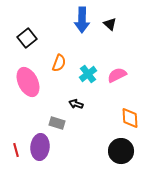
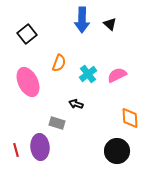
black square: moved 4 px up
purple ellipse: rotated 10 degrees counterclockwise
black circle: moved 4 px left
